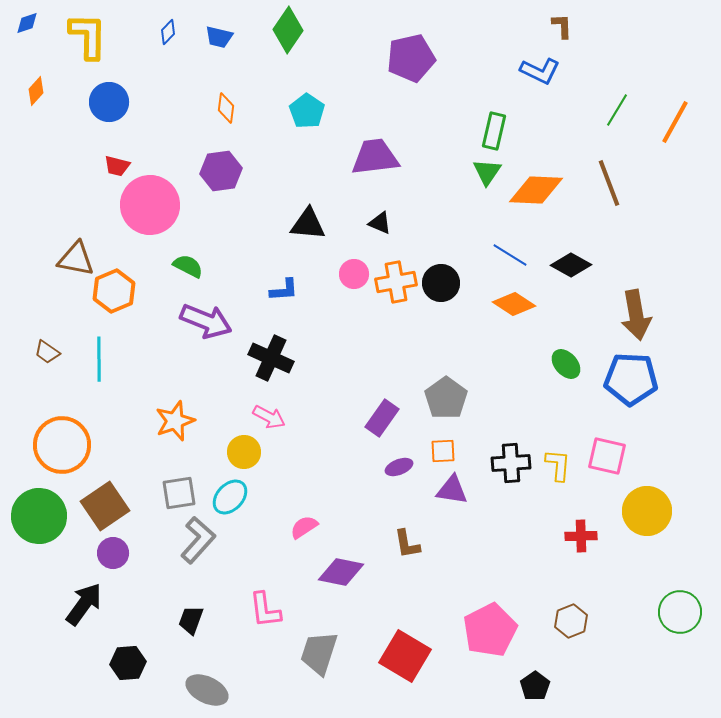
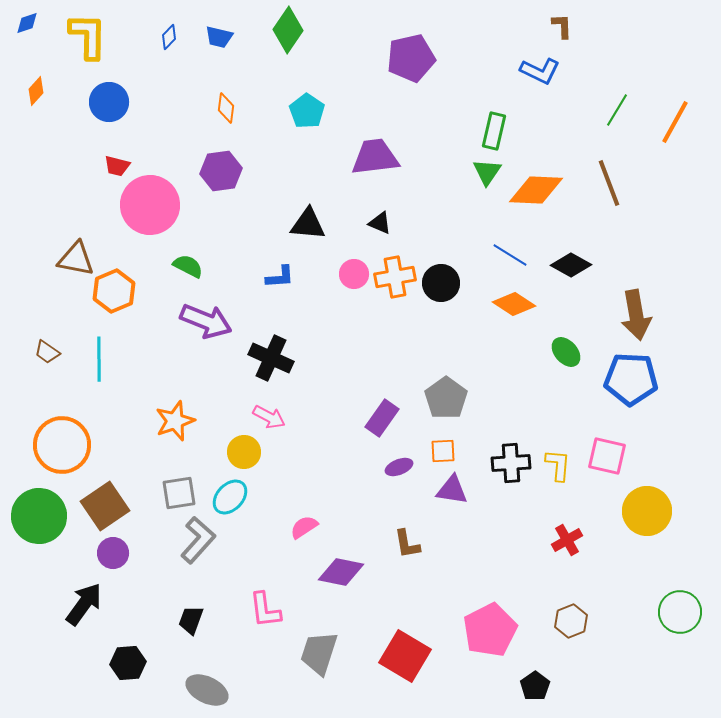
blue diamond at (168, 32): moved 1 px right, 5 px down
orange cross at (396, 282): moved 1 px left, 5 px up
blue L-shape at (284, 290): moved 4 px left, 13 px up
green ellipse at (566, 364): moved 12 px up
red cross at (581, 536): moved 14 px left, 4 px down; rotated 28 degrees counterclockwise
